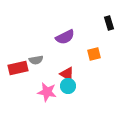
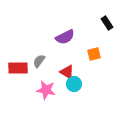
black rectangle: moved 2 px left; rotated 16 degrees counterclockwise
gray semicircle: moved 3 px right, 1 px down; rotated 136 degrees clockwise
red rectangle: rotated 12 degrees clockwise
red triangle: moved 2 px up
cyan circle: moved 6 px right, 2 px up
pink star: moved 1 px left, 2 px up
